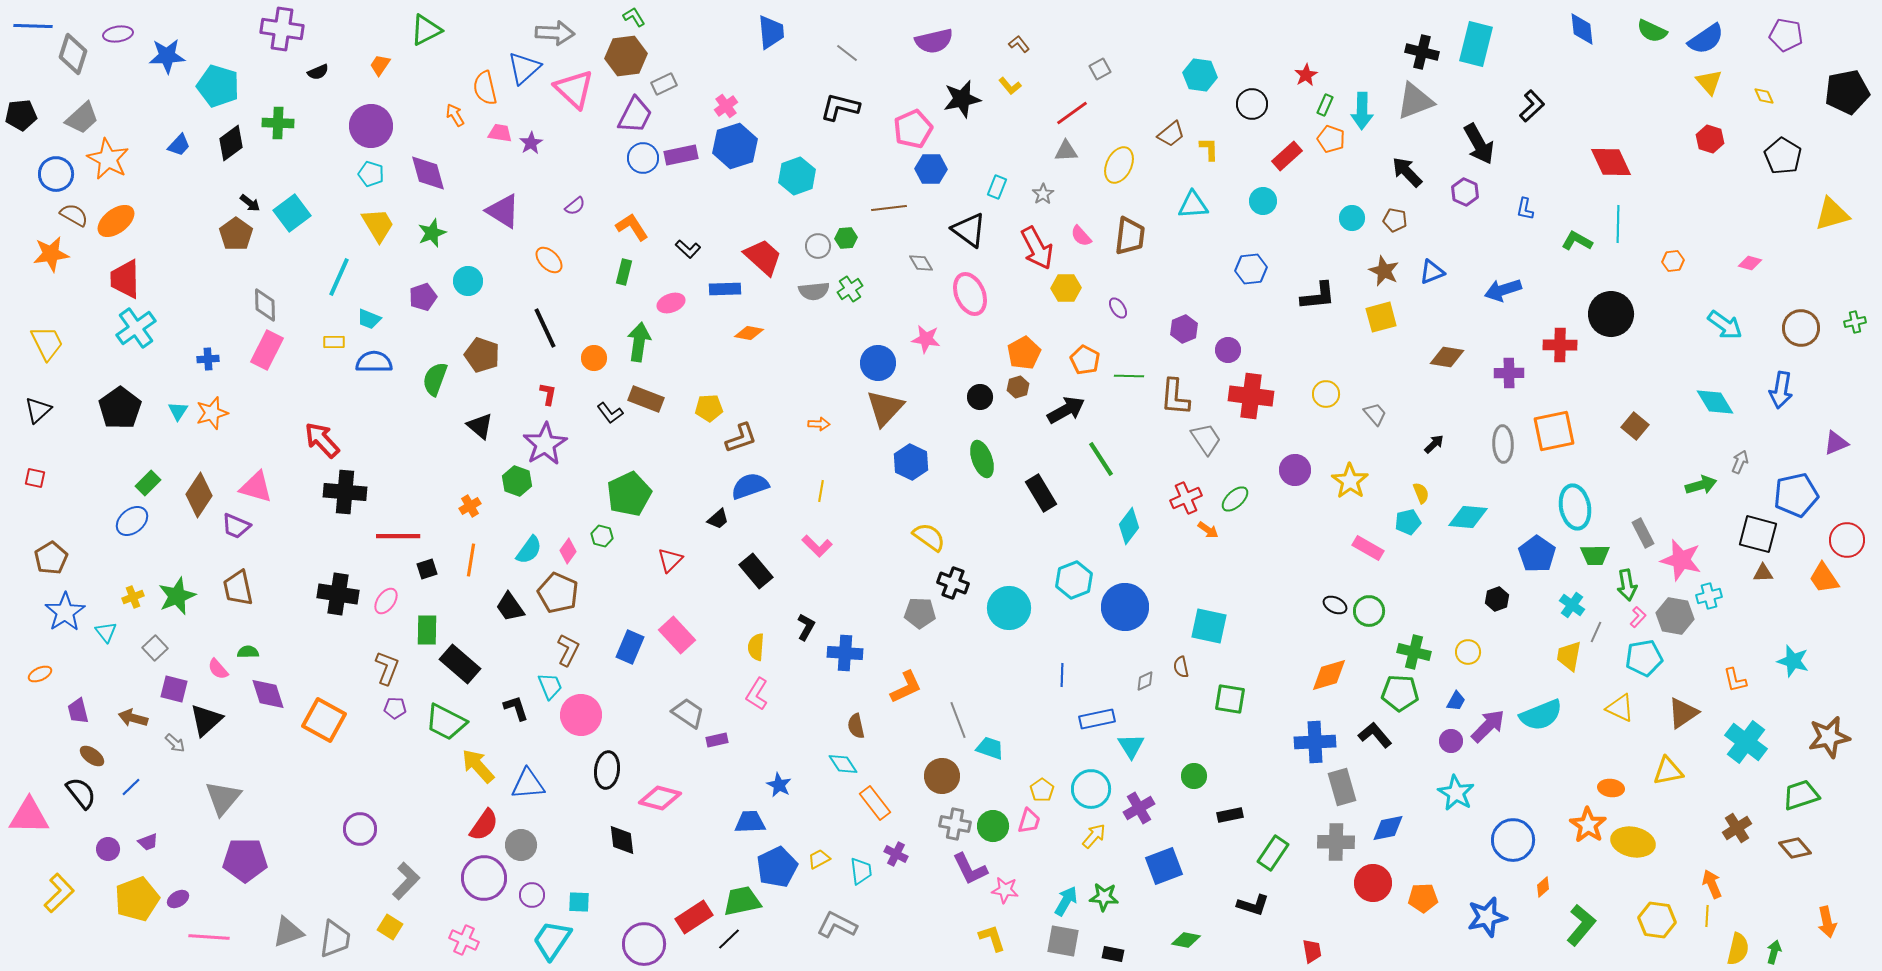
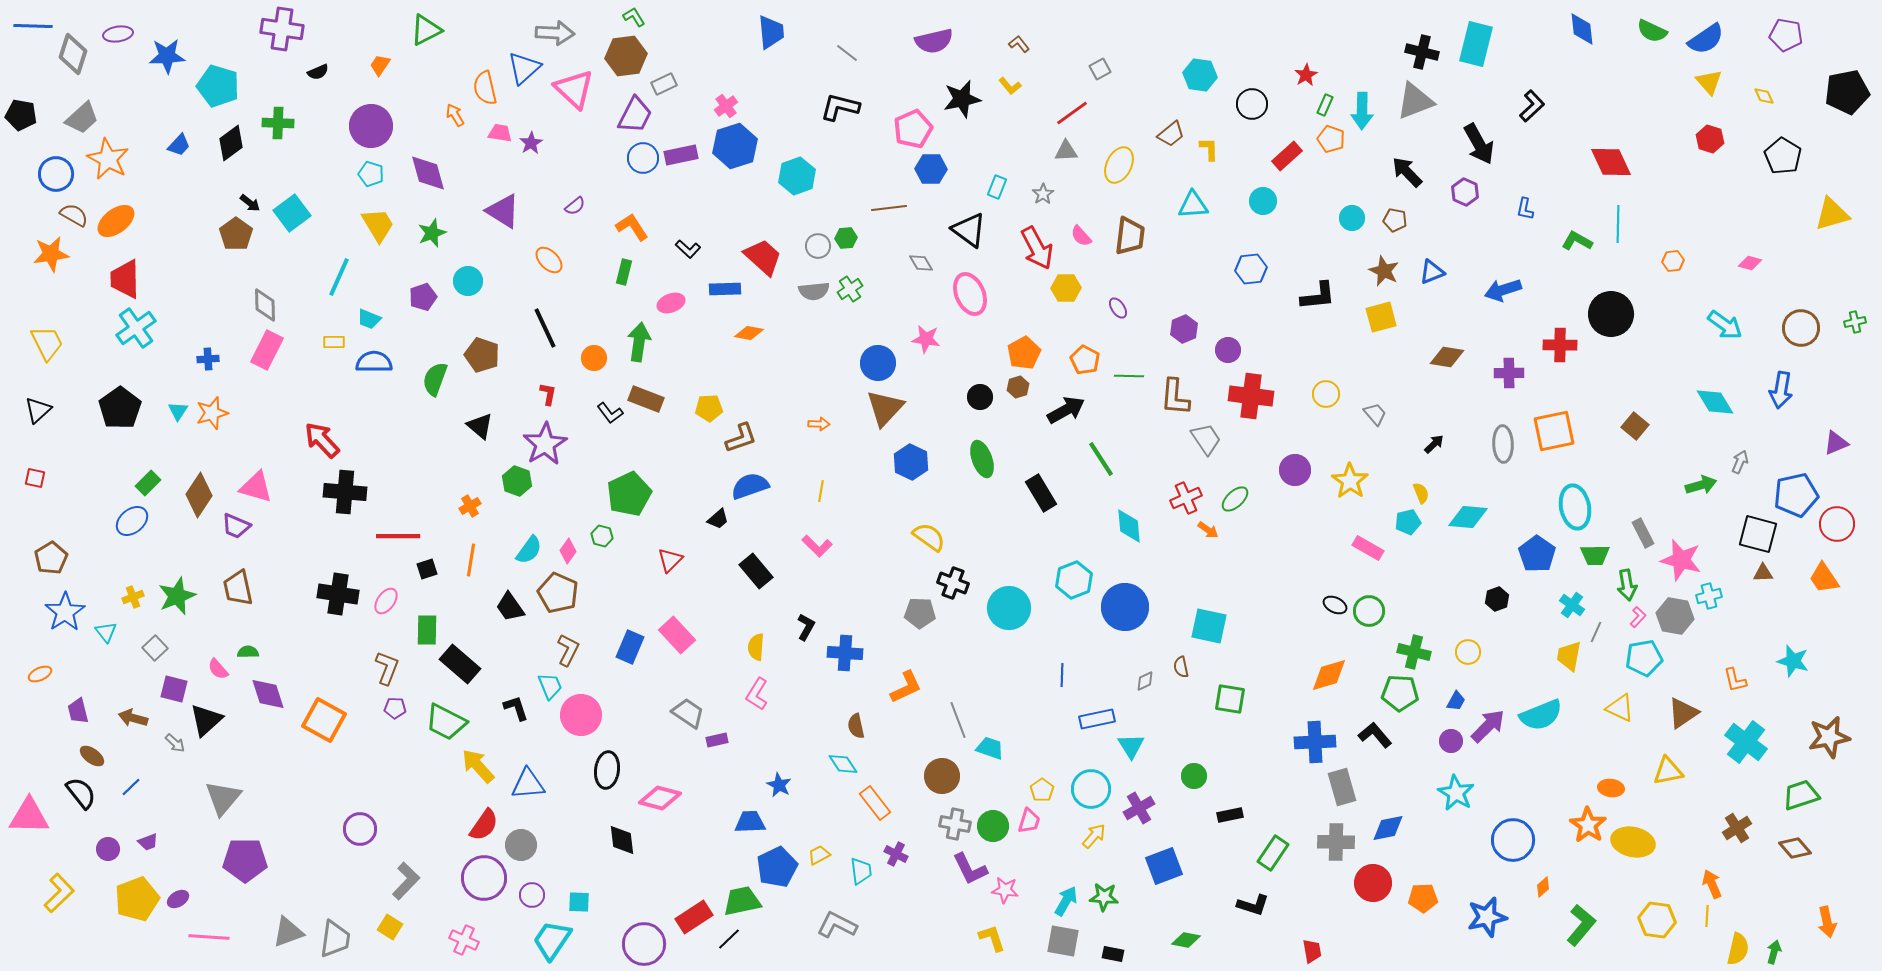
black pentagon at (21, 115): rotated 16 degrees clockwise
cyan diamond at (1129, 526): rotated 42 degrees counterclockwise
red circle at (1847, 540): moved 10 px left, 16 px up
yellow trapezoid at (819, 859): moved 4 px up
